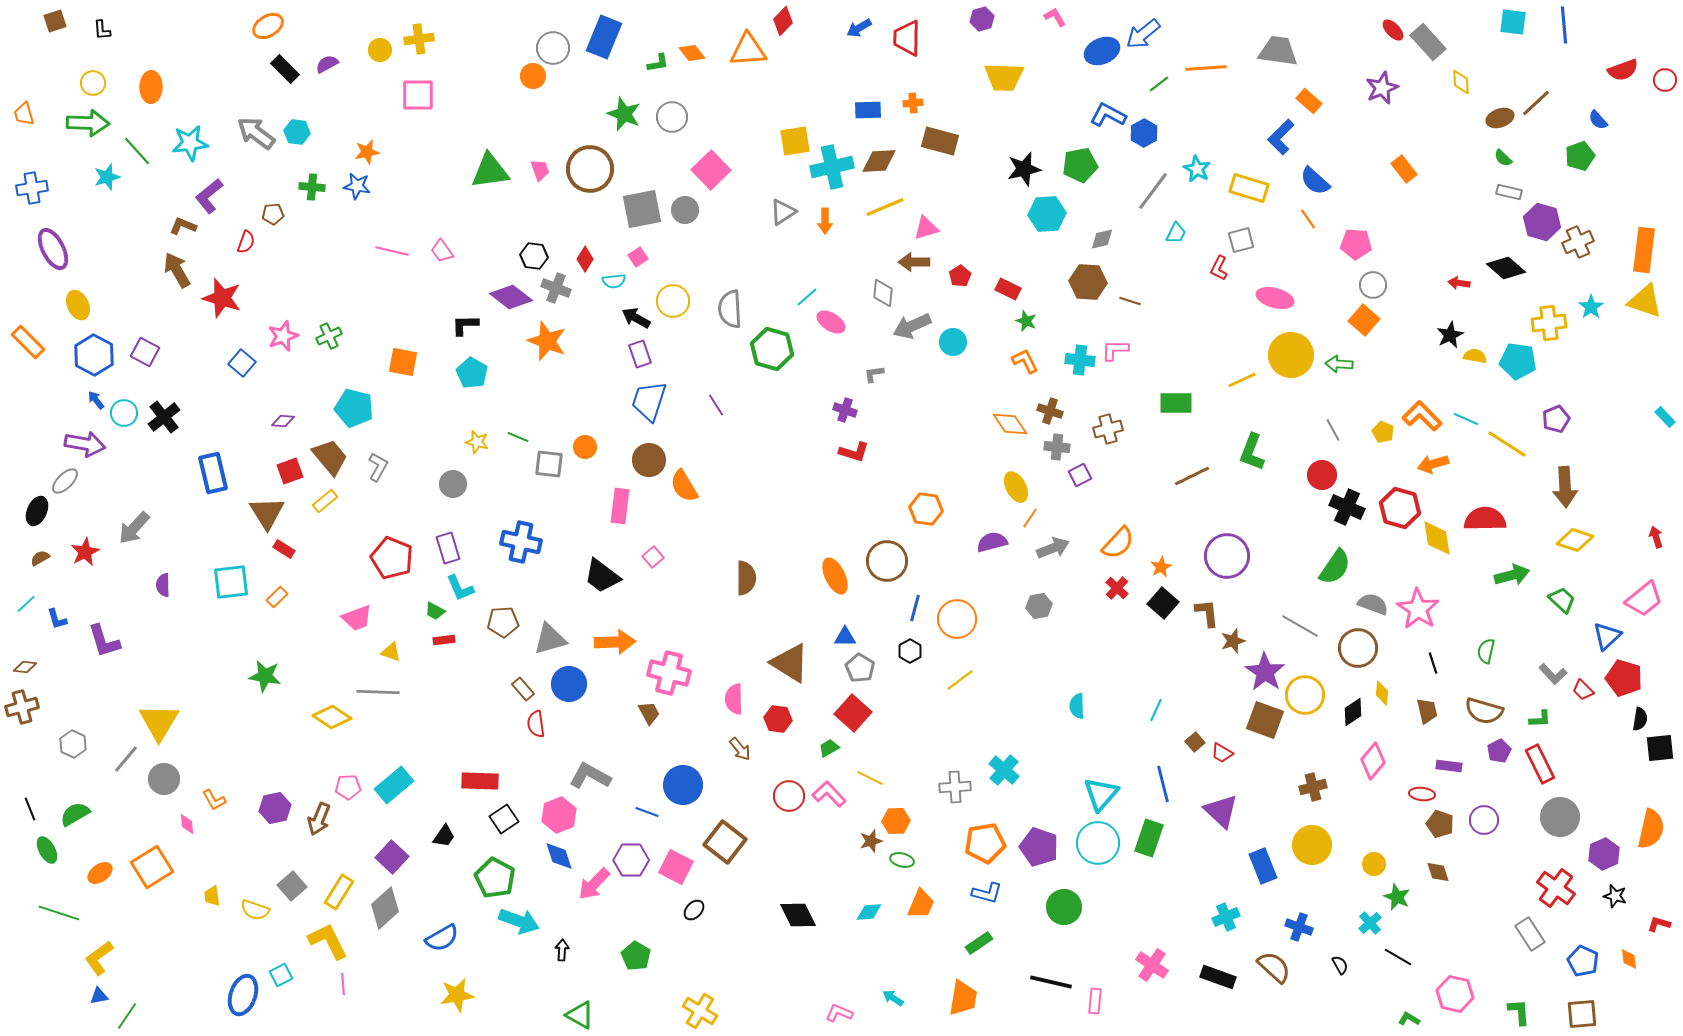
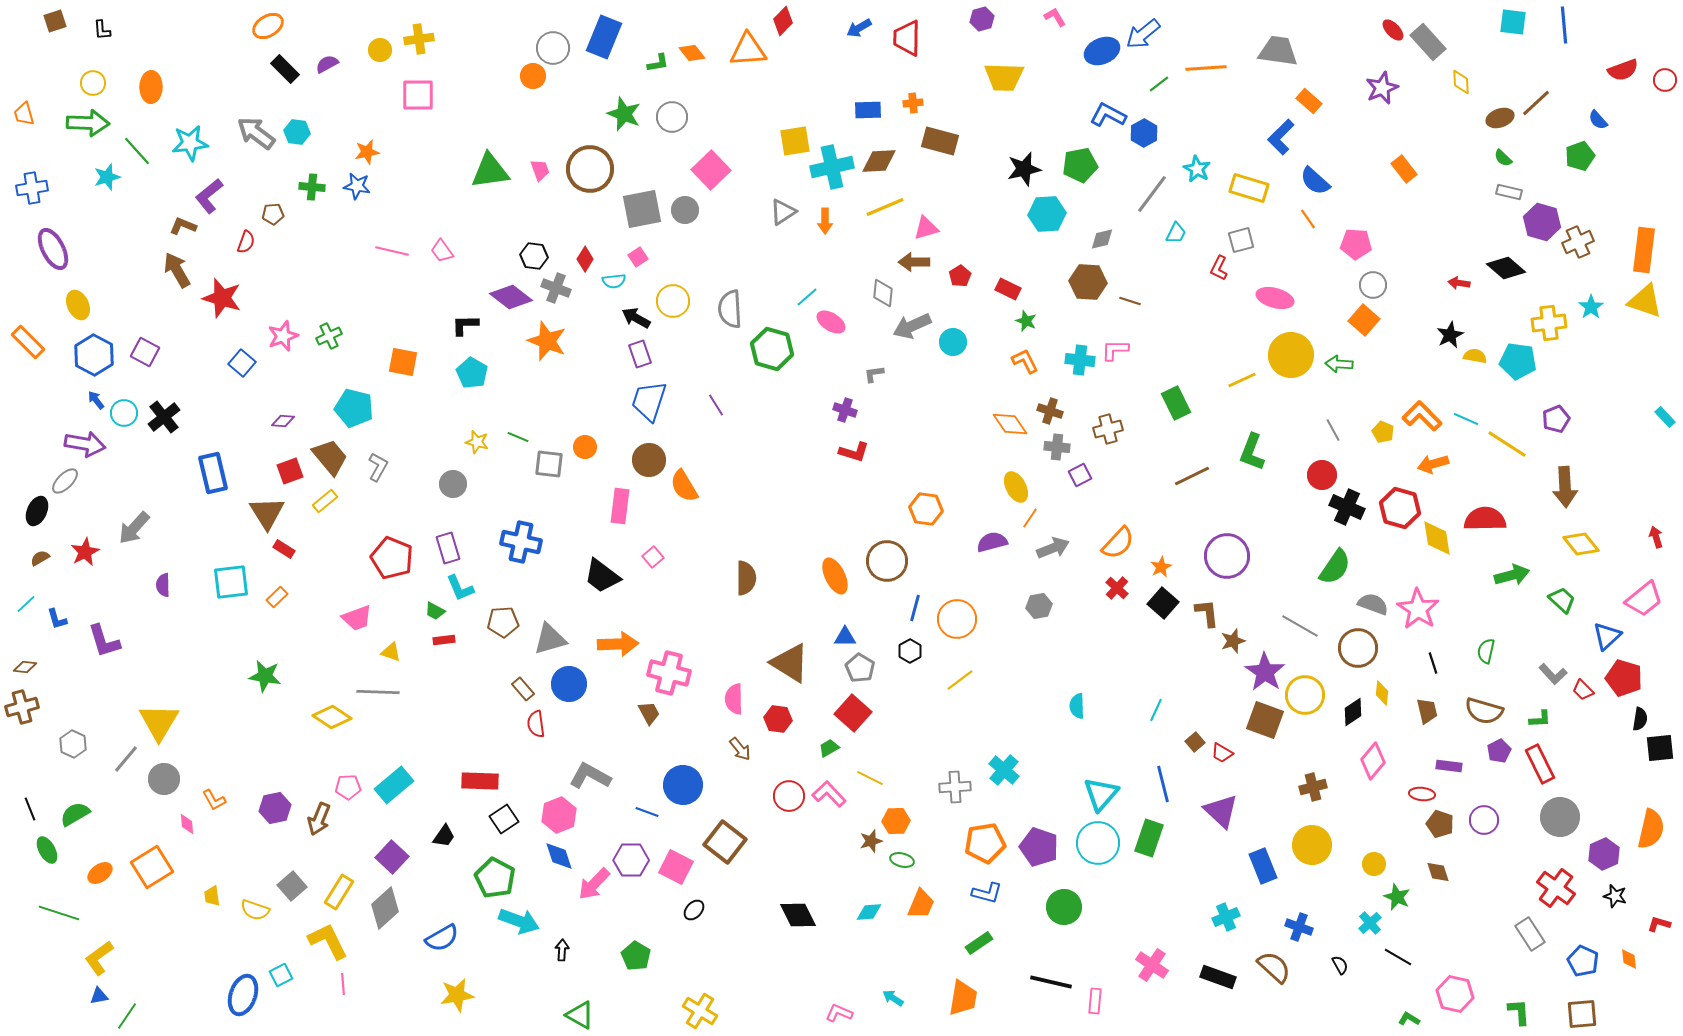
gray line at (1153, 191): moved 1 px left, 3 px down
green rectangle at (1176, 403): rotated 64 degrees clockwise
yellow diamond at (1575, 540): moved 6 px right, 4 px down; rotated 33 degrees clockwise
orange arrow at (615, 642): moved 3 px right, 2 px down
